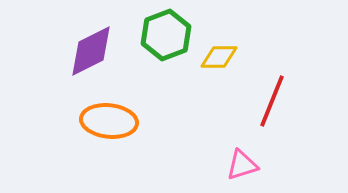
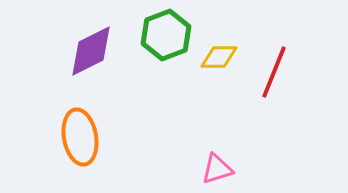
red line: moved 2 px right, 29 px up
orange ellipse: moved 29 px left, 16 px down; rotated 74 degrees clockwise
pink triangle: moved 25 px left, 4 px down
